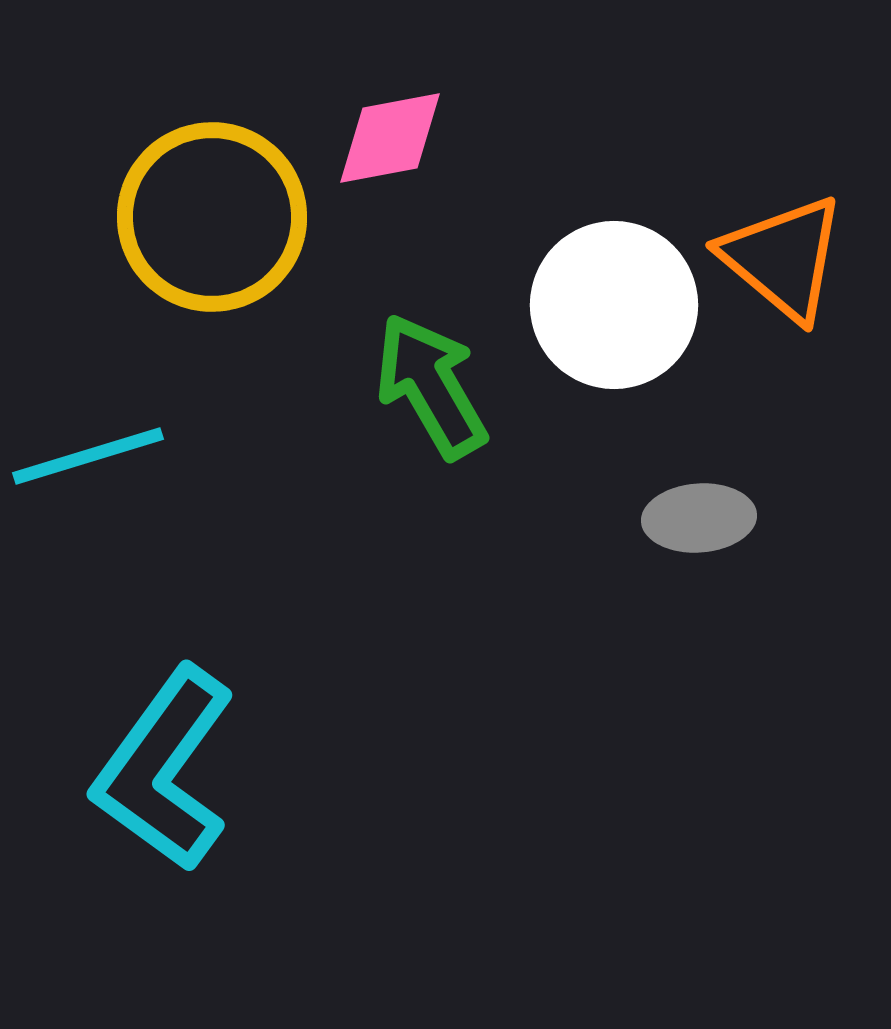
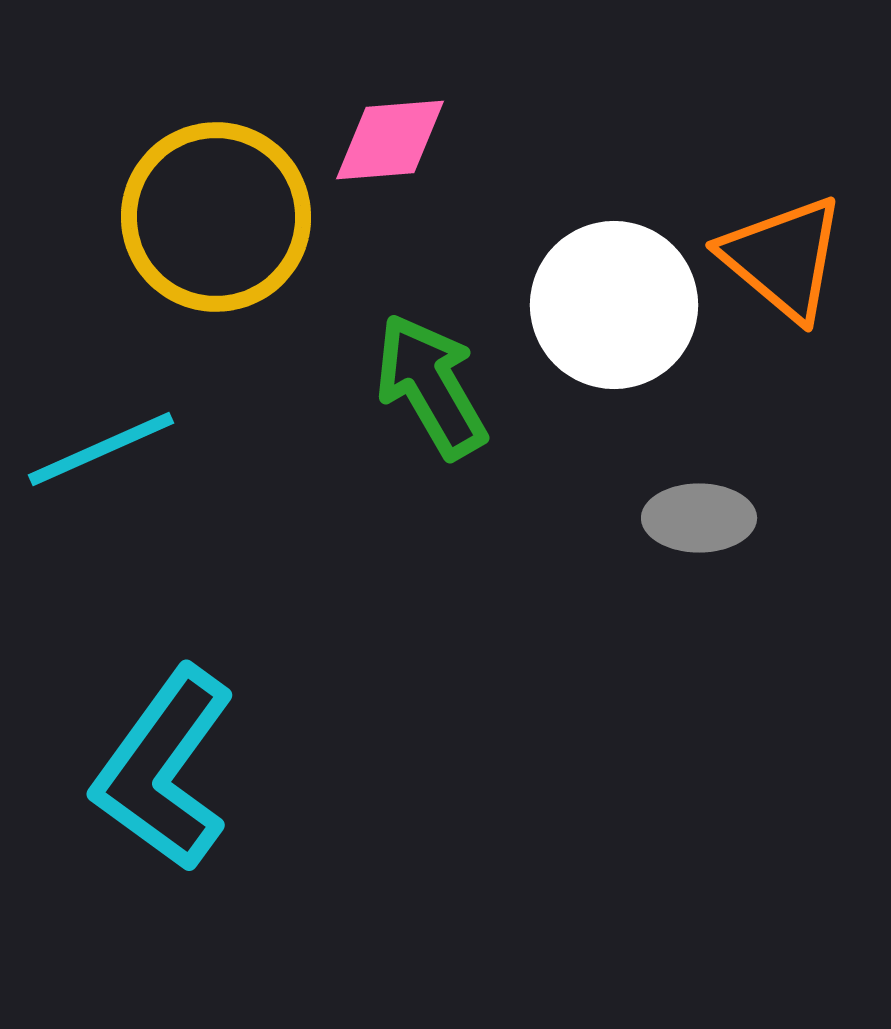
pink diamond: moved 2 px down; rotated 6 degrees clockwise
yellow circle: moved 4 px right
cyan line: moved 13 px right, 7 px up; rotated 7 degrees counterclockwise
gray ellipse: rotated 4 degrees clockwise
